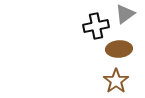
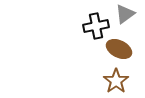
brown ellipse: rotated 30 degrees clockwise
